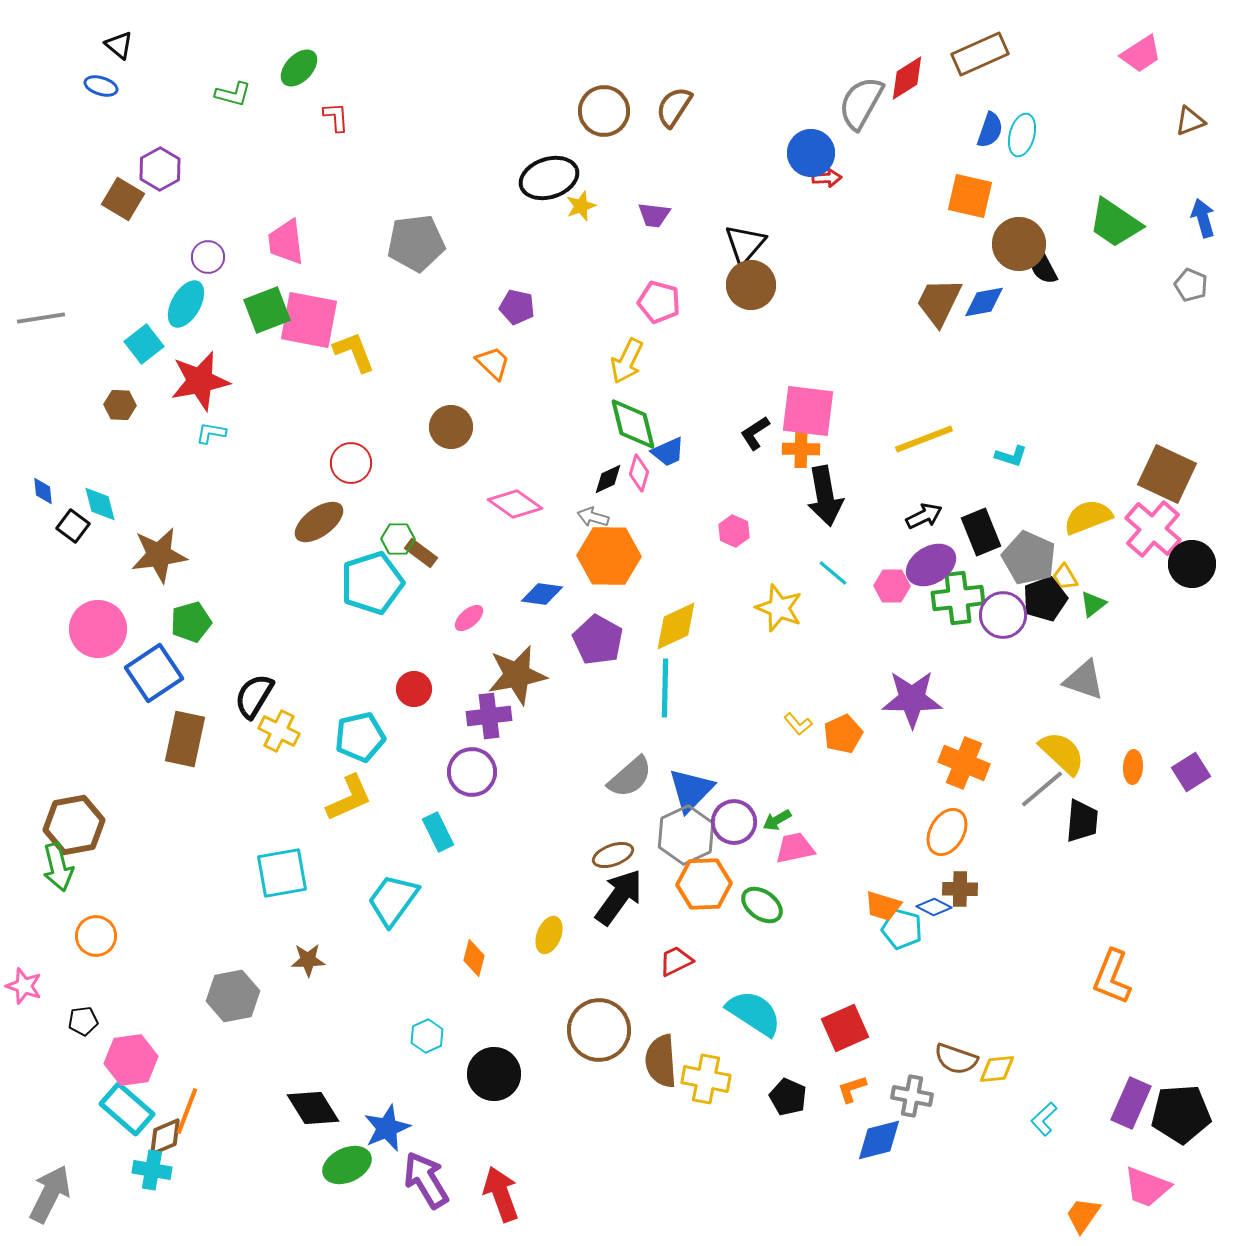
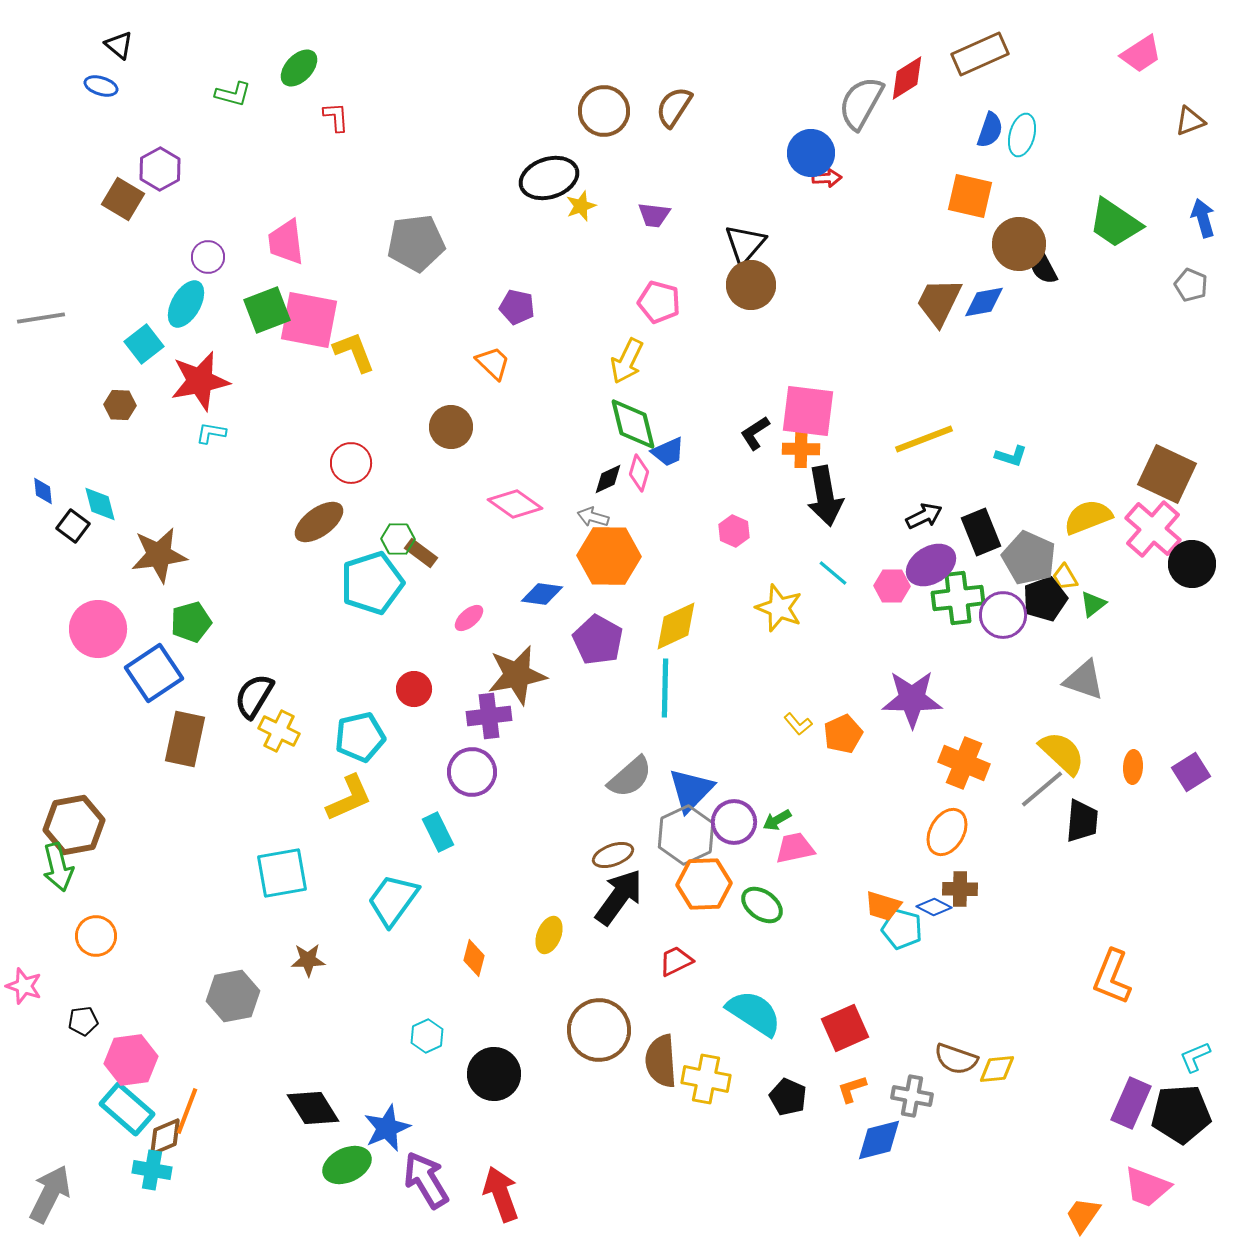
cyan L-shape at (1044, 1119): moved 151 px right, 62 px up; rotated 20 degrees clockwise
